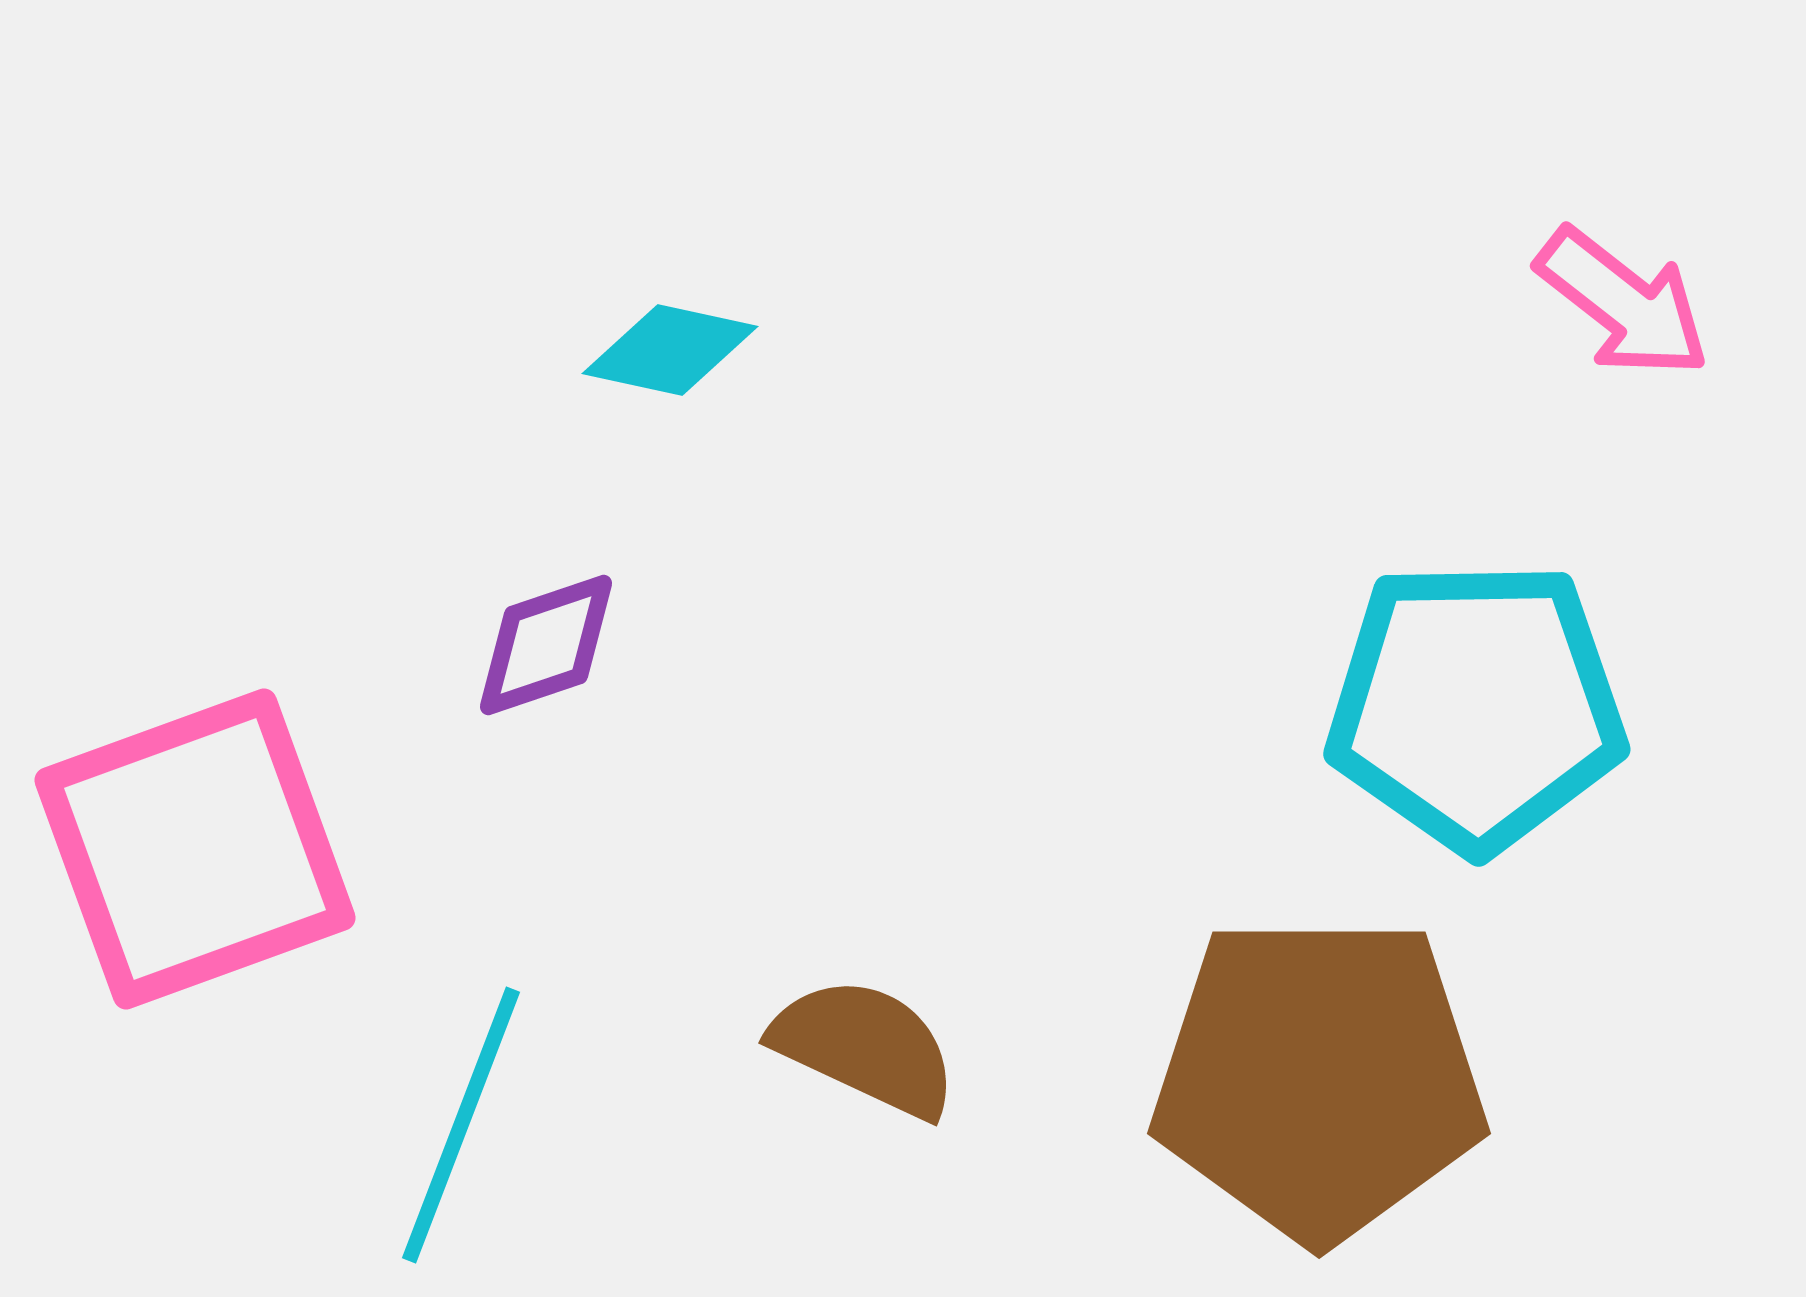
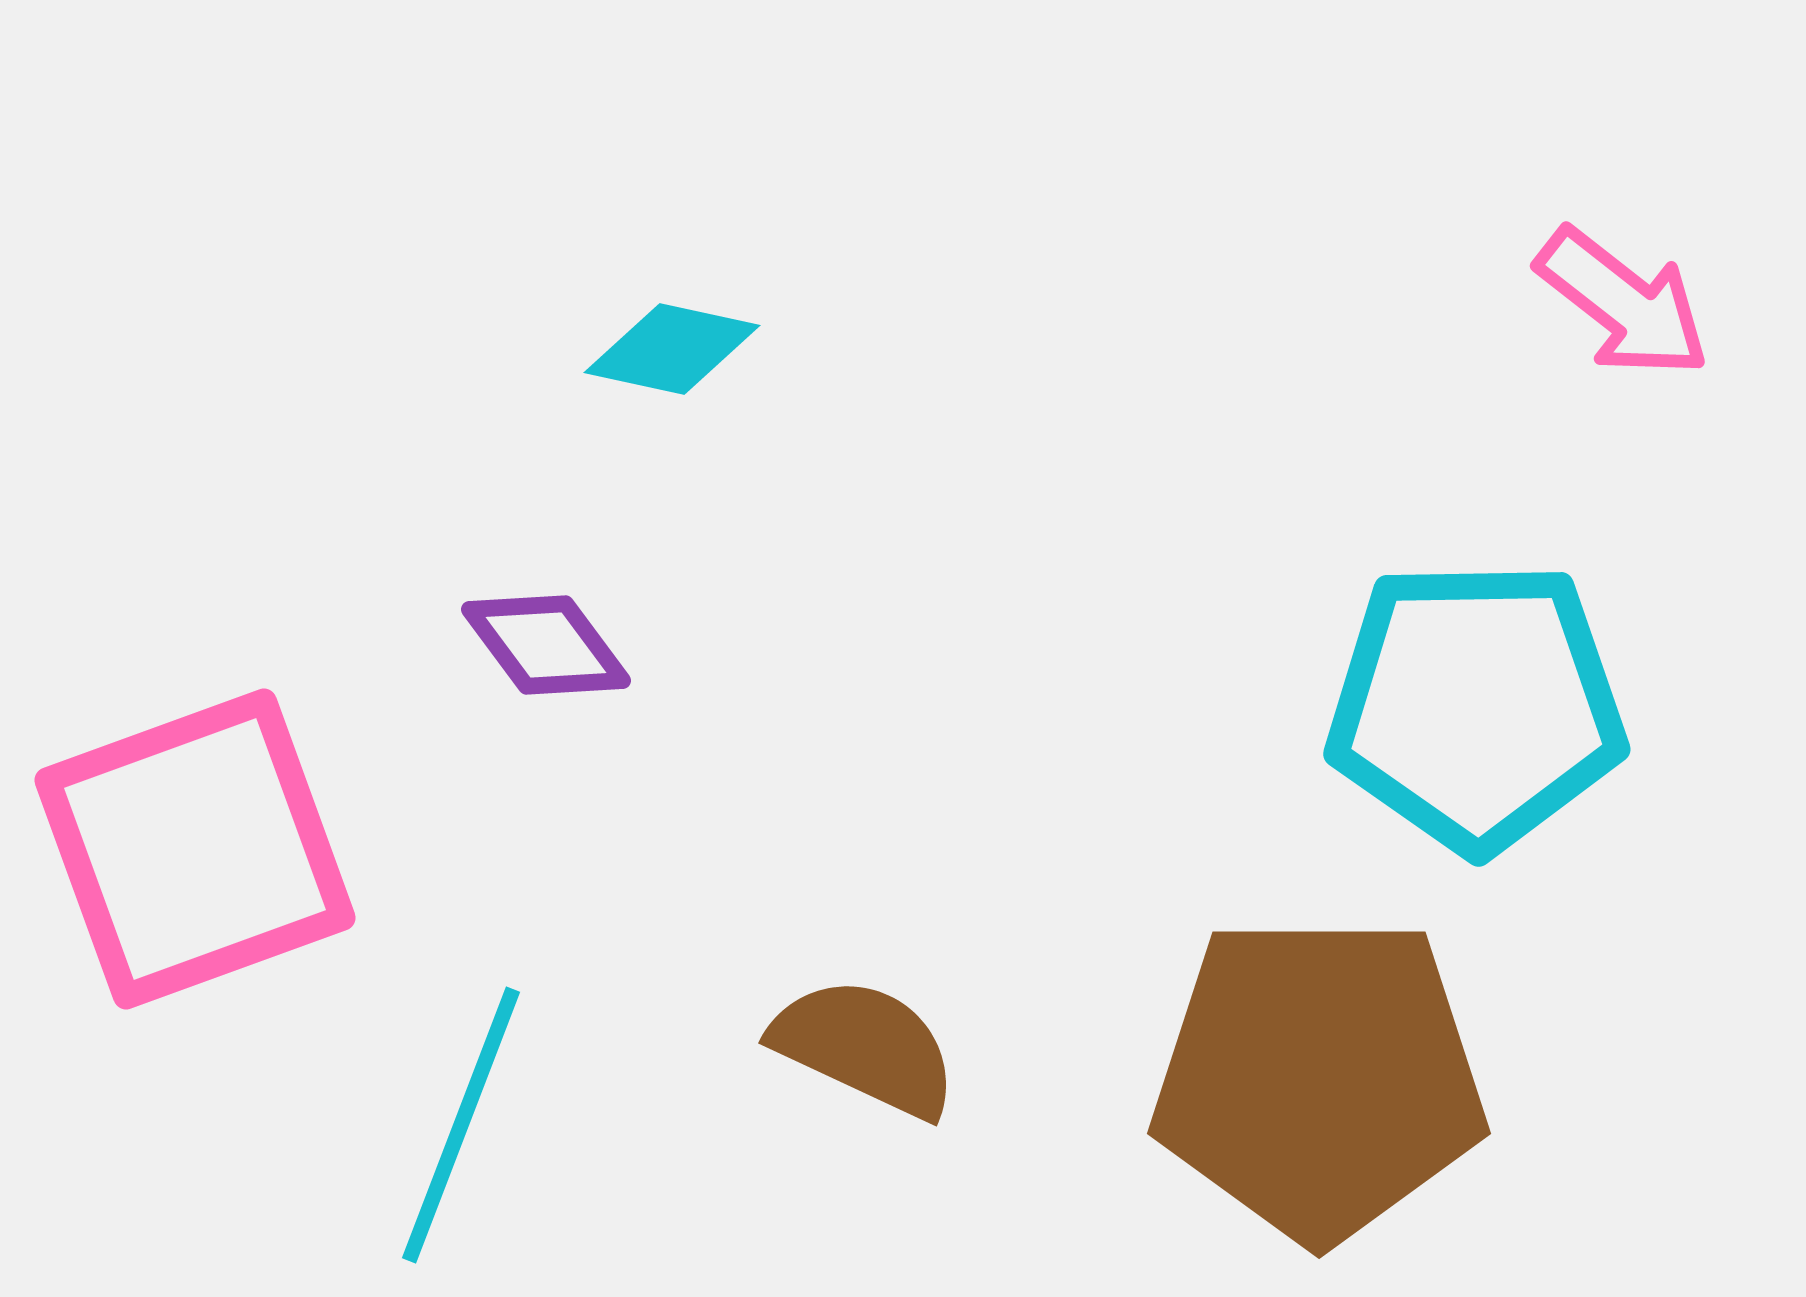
cyan diamond: moved 2 px right, 1 px up
purple diamond: rotated 72 degrees clockwise
